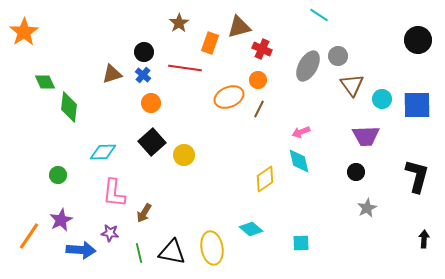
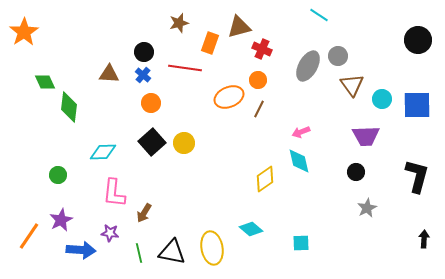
brown star at (179, 23): rotated 18 degrees clockwise
brown triangle at (112, 74): moved 3 px left; rotated 20 degrees clockwise
yellow circle at (184, 155): moved 12 px up
